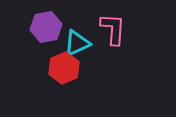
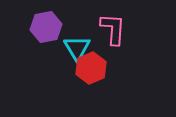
cyan triangle: moved 5 px down; rotated 36 degrees counterclockwise
red hexagon: moved 27 px right
